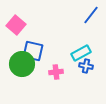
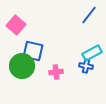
blue line: moved 2 px left
cyan rectangle: moved 11 px right
green circle: moved 2 px down
